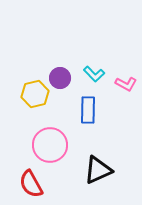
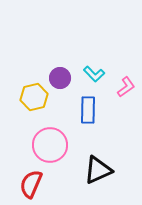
pink L-shape: moved 3 px down; rotated 65 degrees counterclockwise
yellow hexagon: moved 1 px left, 3 px down
red semicircle: rotated 52 degrees clockwise
